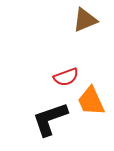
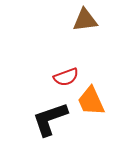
brown triangle: rotated 16 degrees clockwise
